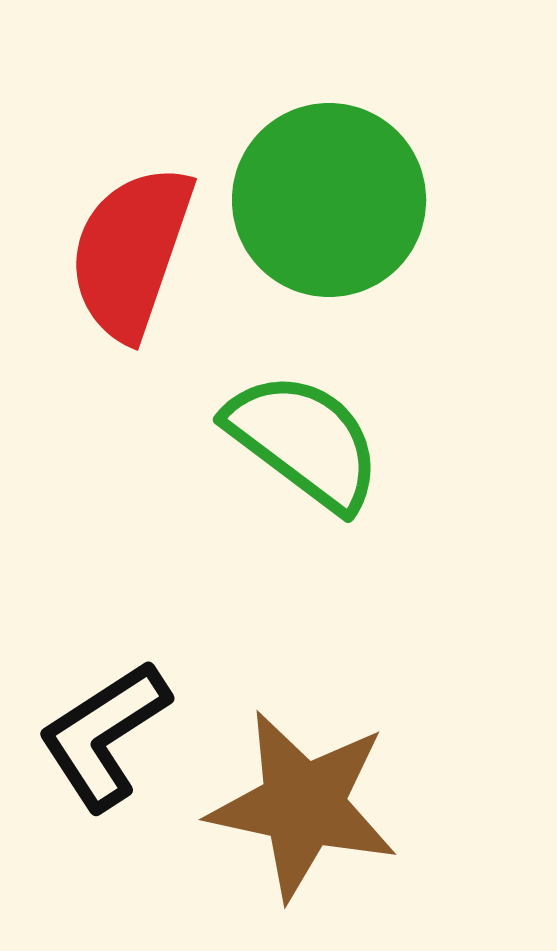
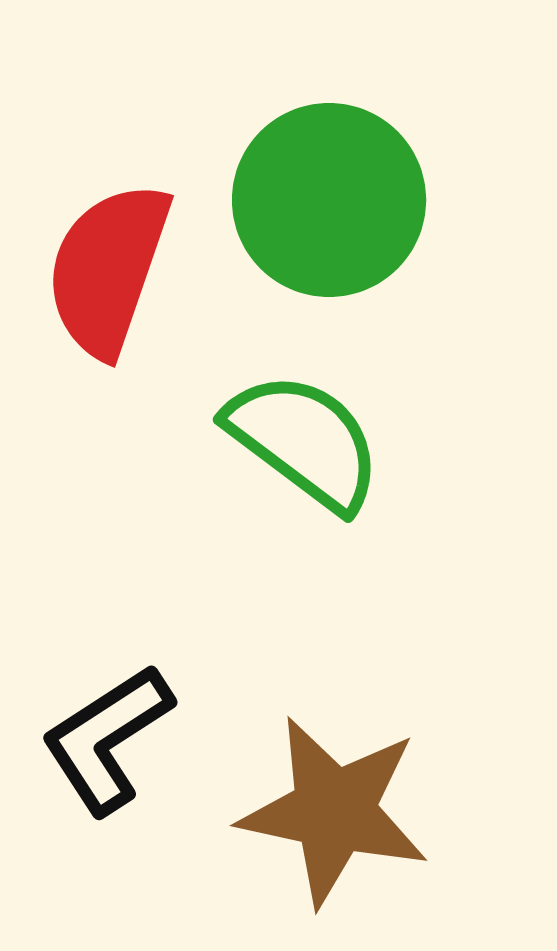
red semicircle: moved 23 px left, 17 px down
black L-shape: moved 3 px right, 4 px down
brown star: moved 31 px right, 6 px down
